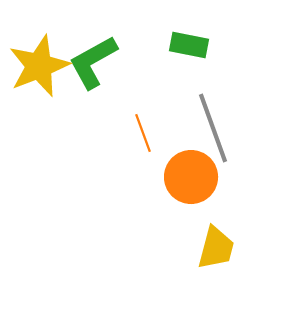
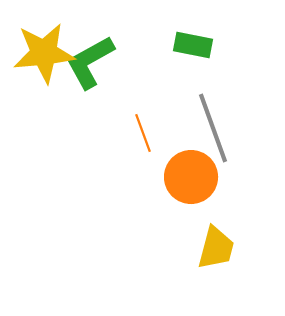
green rectangle: moved 4 px right
green L-shape: moved 3 px left
yellow star: moved 5 px right, 13 px up; rotated 16 degrees clockwise
